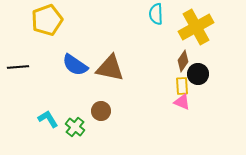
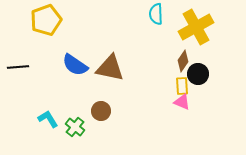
yellow pentagon: moved 1 px left
